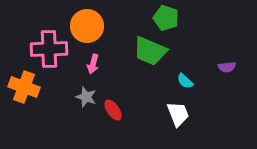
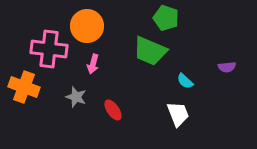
pink cross: rotated 9 degrees clockwise
gray star: moved 10 px left
